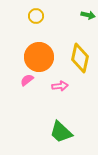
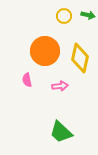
yellow circle: moved 28 px right
orange circle: moved 6 px right, 6 px up
pink semicircle: rotated 64 degrees counterclockwise
